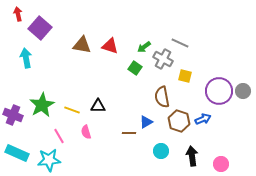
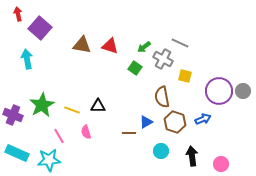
cyan arrow: moved 1 px right, 1 px down
brown hexagon: moved 4 px left, 1 px down
